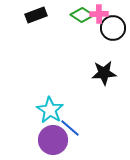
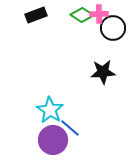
black star: moved 1 px left, 1 px up
